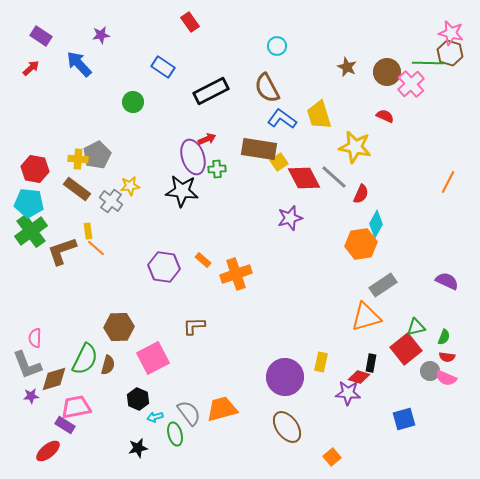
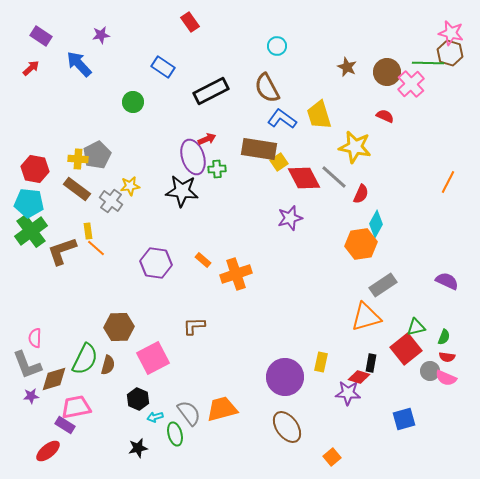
purple hexagon at (164, 267): moved 8 px left, 4 px up
